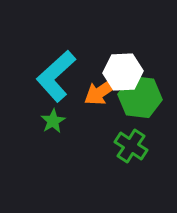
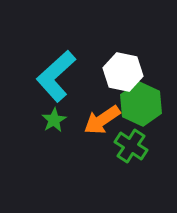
white hexagon: rotated 15 degrees clockwise
orange arrow: moved 29 px down
green hexagon: moved 1 px right, 7 px down; rotated 18 degrees clockwise
green star: moved 1 px right, 1 px up
